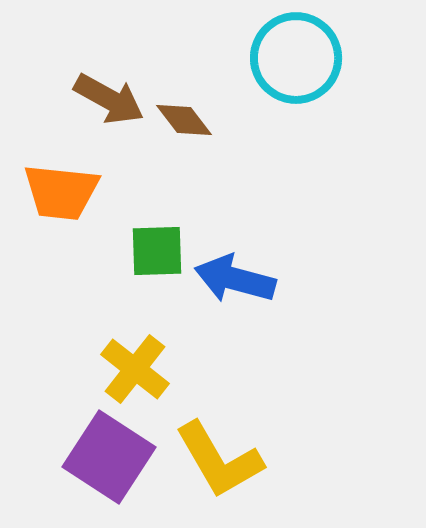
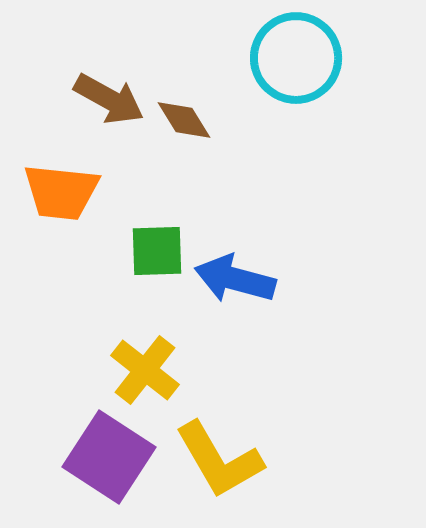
brown diamond: rotated 6 degrees clockwise
yellow cross: moved 10 px right, 1 px down
